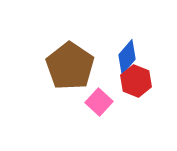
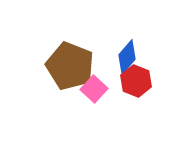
brown pentagon: rotated 12 degrees counterclockwise
pink square: moved 5 px left, 13 px up
